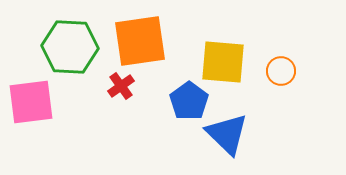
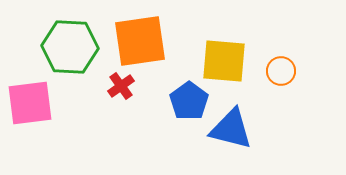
yellow square: moved 1 px right, 1 px up
pink square: moved 1 px left, 1 px down
blue triangle: moved 4 px right, 5 px up; rotated 30 degrees counterclockwise
